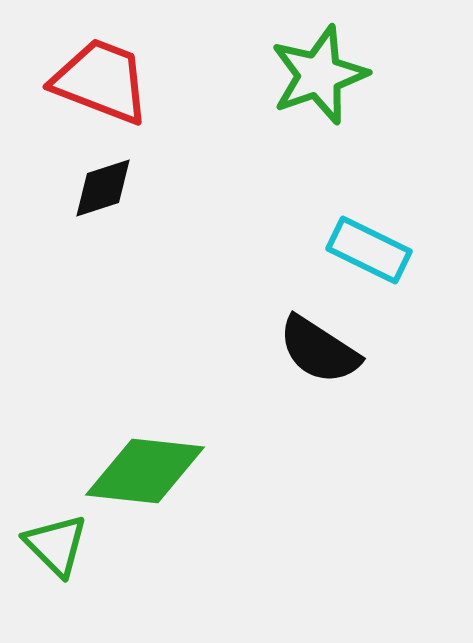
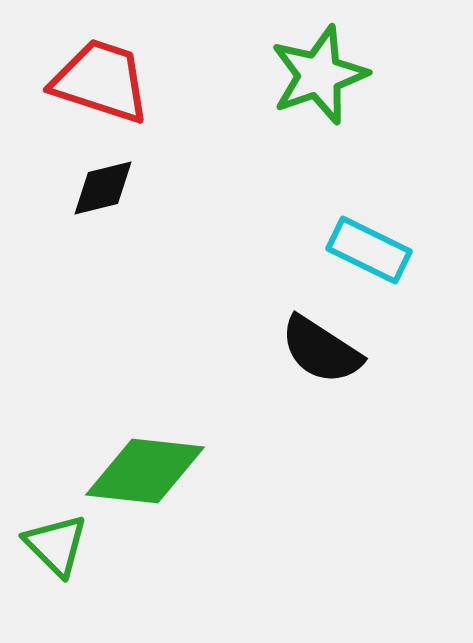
red trapezoid: rotated 3 degrees counterclockwise
black diamond: rotated 4 degrees clockwise
black semicircle: moved 2 px right
